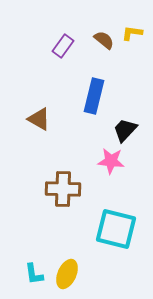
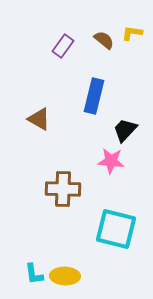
yellow ellipse: moved 2 px left, 2 px down; rotated 68 degrees clockwise
